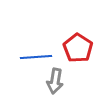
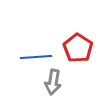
gray arrow: moved 2 px left, 1 px down
